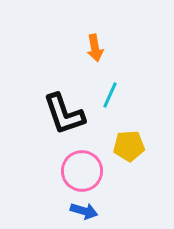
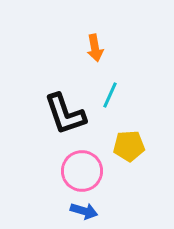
black L-shape: moved 1 px right
